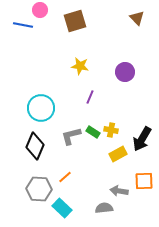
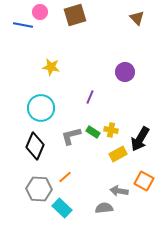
pink circle: moved 2 px down
brown square: moved 6 px up
yellow star: moved 29 px left, 1 px down
black arrow: moved 2 px left
orange square: rotated 30 degrees clockwise
